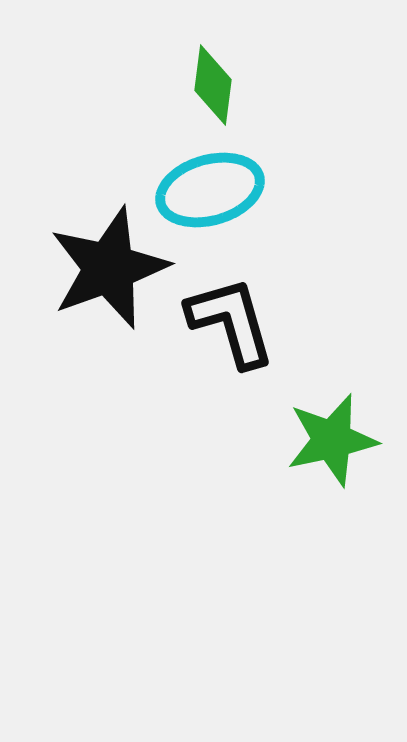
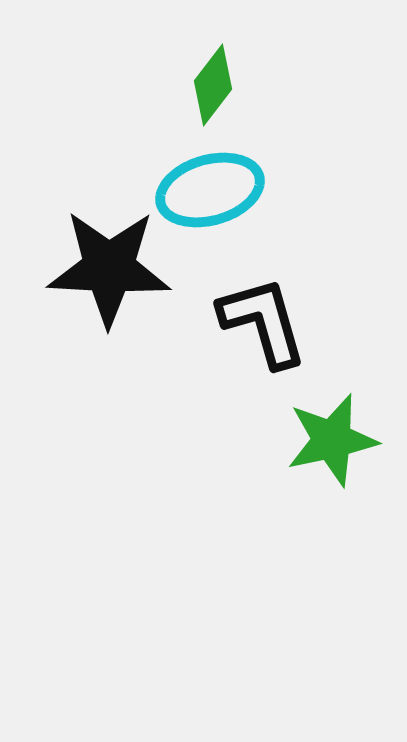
green diamond: rotated 30 degrees clockwise
black star: rotated 23 degrees clockwise
black L-shape: moved 32 px right
